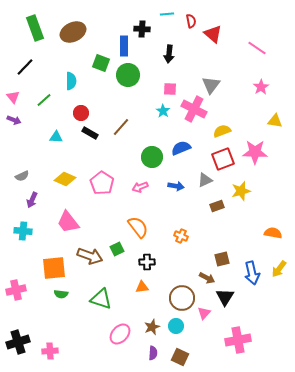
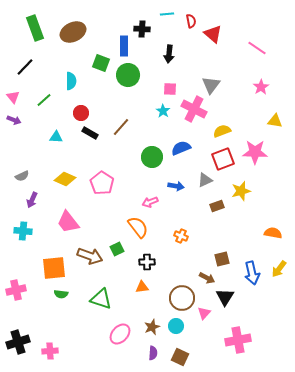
pink arrow at (140, 187): moved 10 px right, 15 px down
